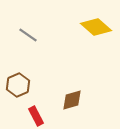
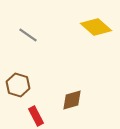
brown hexagon: rotated 20 degrees counterclockwise
